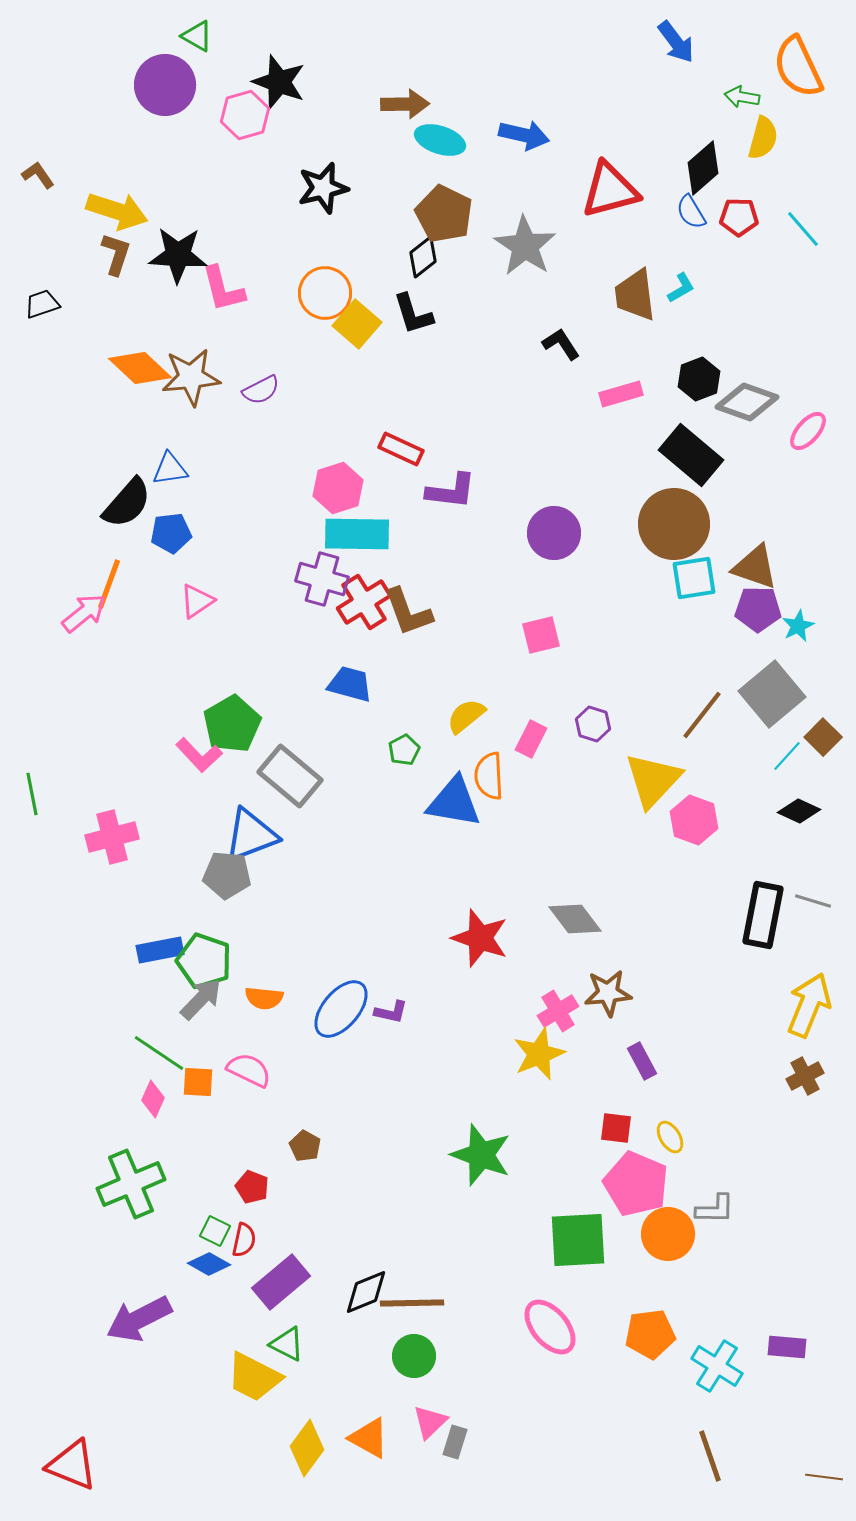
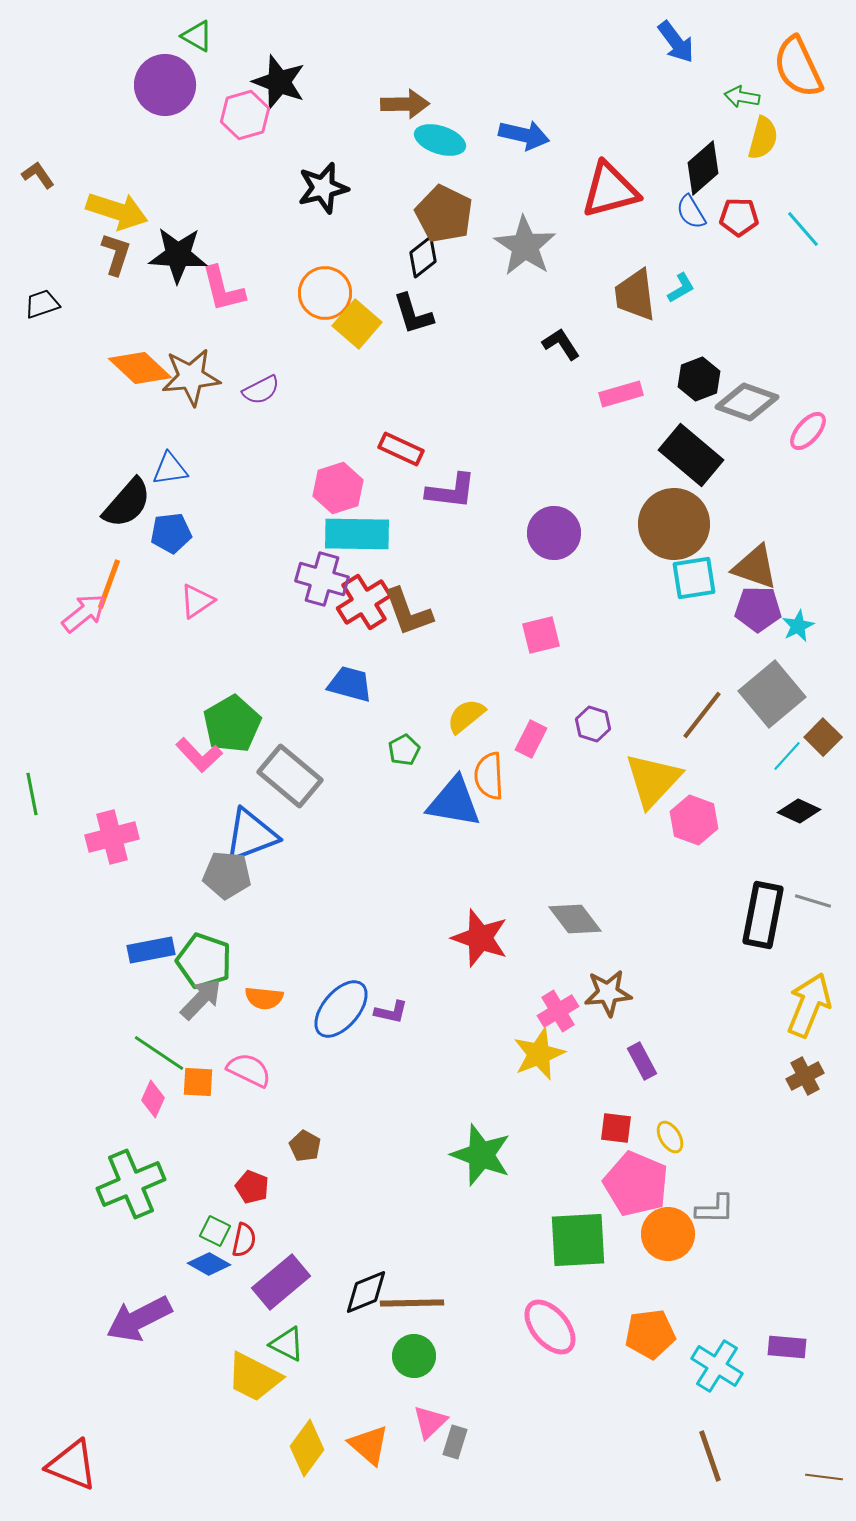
blue rectangle at (160, 950): moved 9 px left
orange triangle at (369, 1438): moved 7 px down; rotated 12 degrees clockwise
